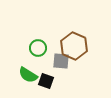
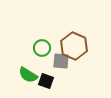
green circle: moved 4 px right
